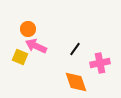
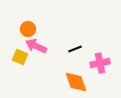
black line: rotated 32 degrees clockwise
